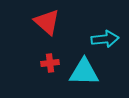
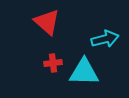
cyan arrow: rotated 8 degrees counterclockwise
red cross: moved 3 px right
